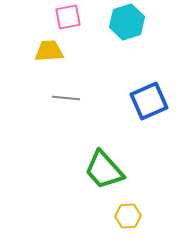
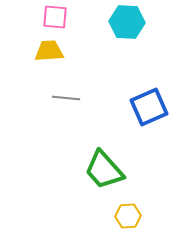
pink square: moved 13 px left; rotated 16 degrees clockwise
cyan hexagon: rotated 20 degrees clockwise
blue square: moved 6 px down
